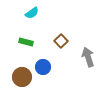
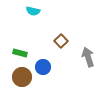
cyan semicircle: moved 1 px right, 2 px up; rotated 48 degrees clockwise
green rectangle: moved 6 px left, 11 px down
